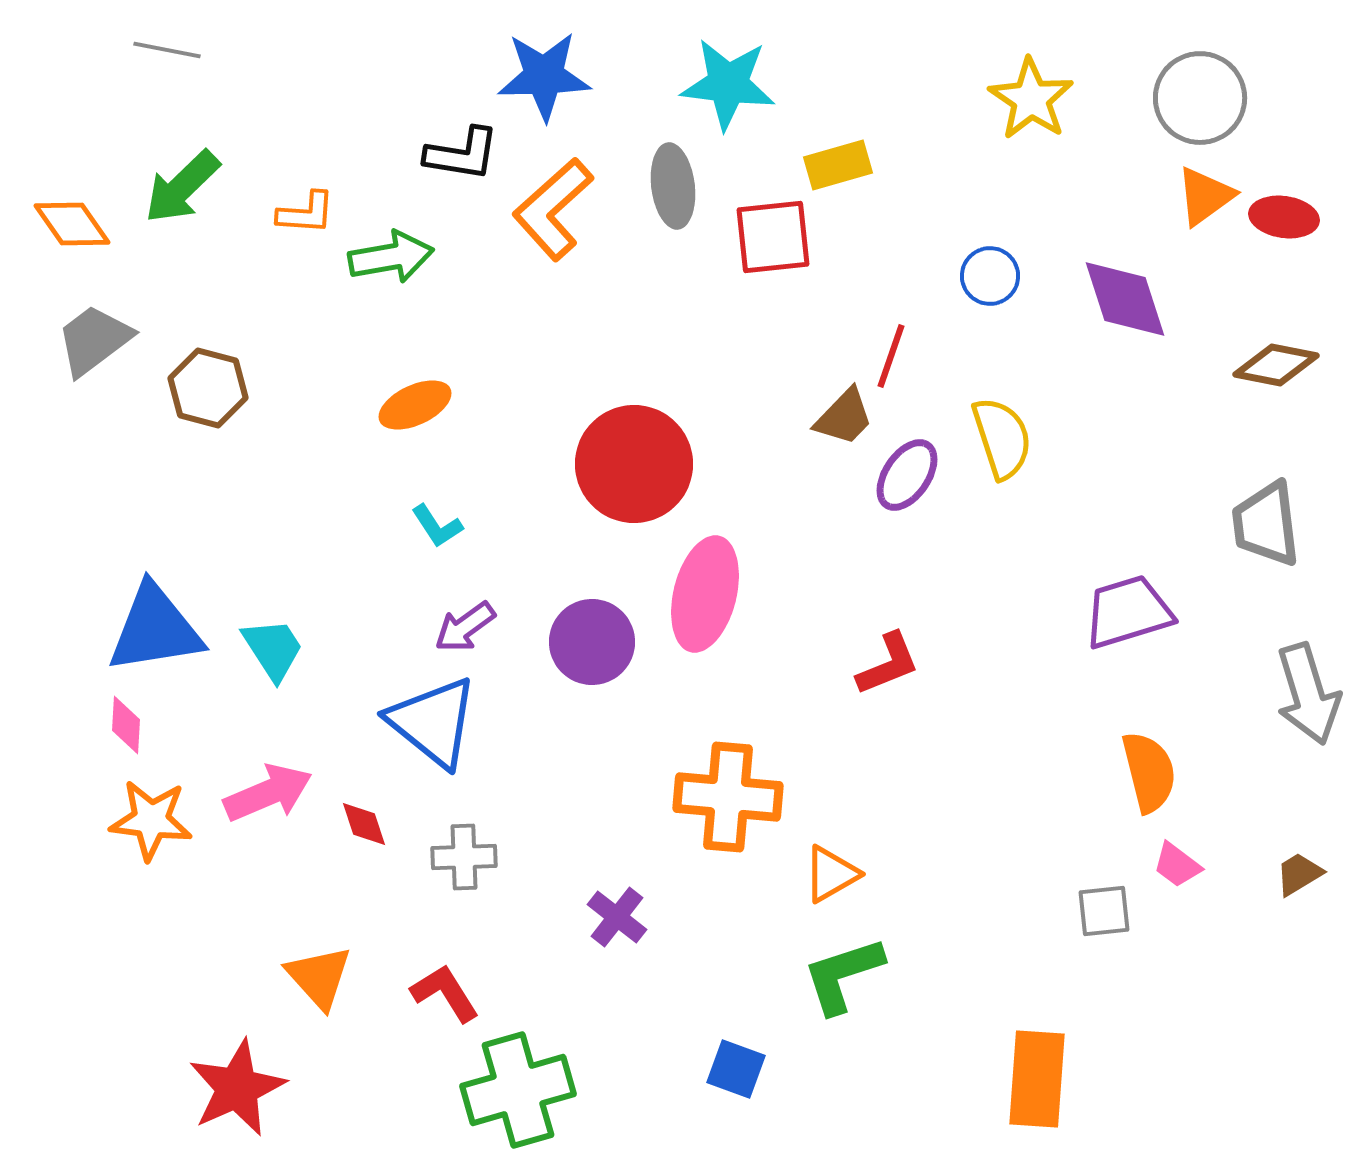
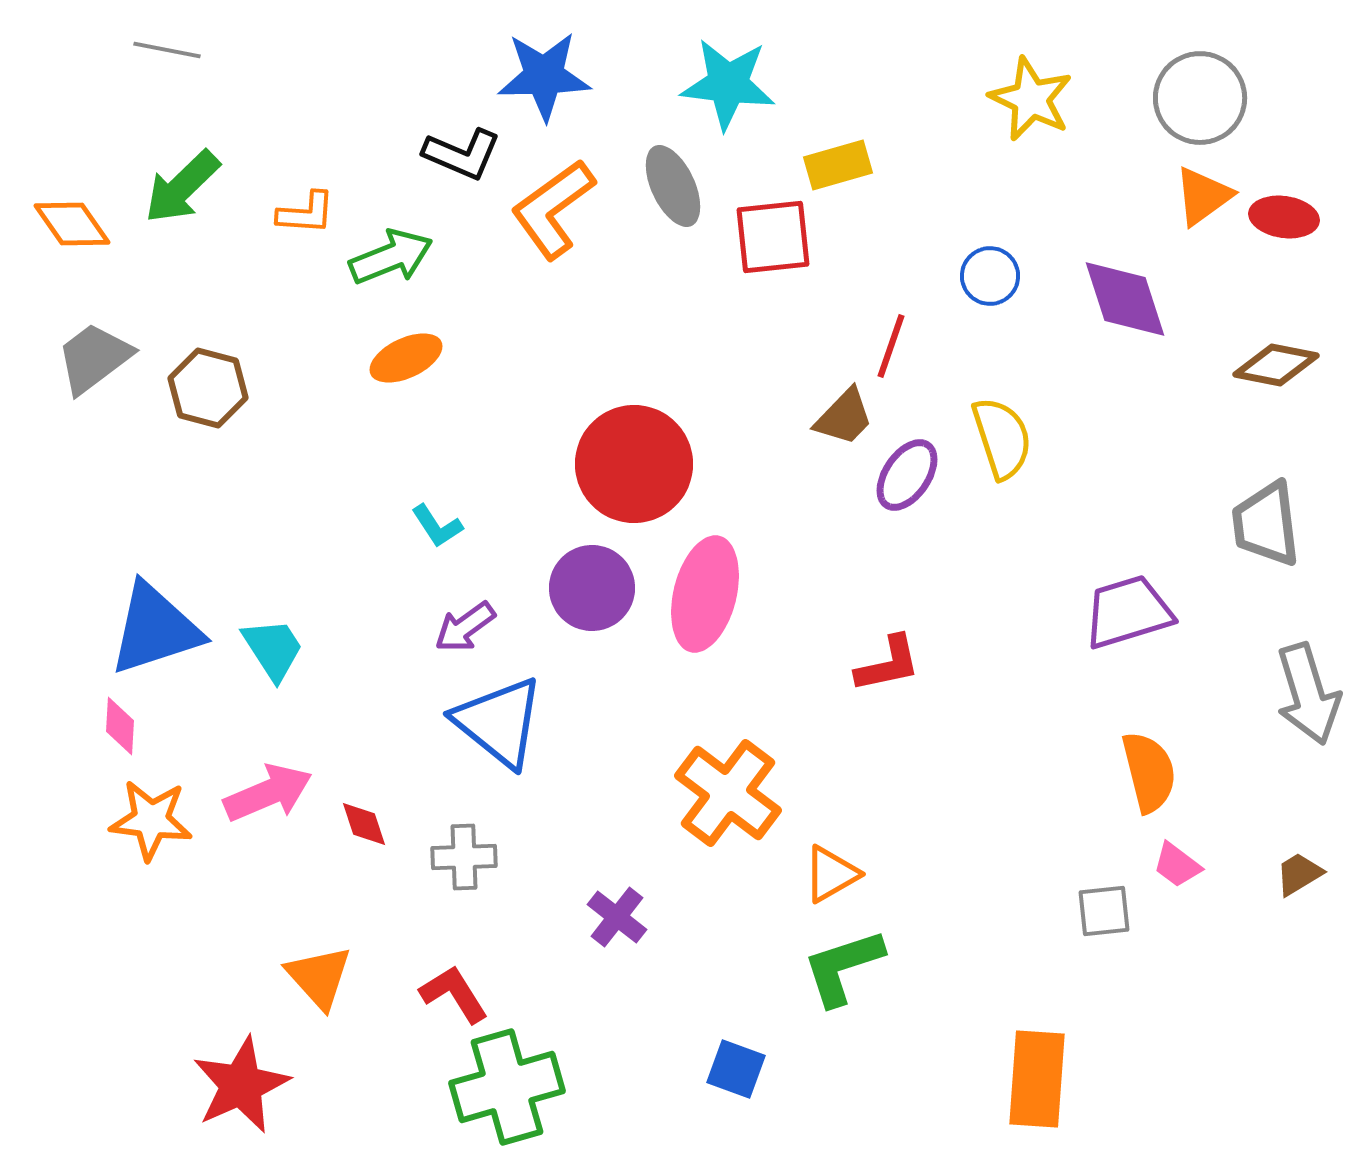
yellow star at (1031, 99): rotated 8 degrees counterclockwise
black L-shape at (462, 154): rotated 14 degrees clockwise
gray ellipse at (673, 186): rotated 18 degrees counterclockwise
orange triangle at (1205, 196): moved 2 px left
orange L-shape at (553, 209): rotated 6 degrees clockwise
green arrow at (391, 257): rotated 12 degrees counterclockwise
gray trapezoid at (94, 340): moved 18 px down
red line at (891, 356): moved 10 px up
orange ellipse at (415, 405): moved 9 px left, 47 px up
blue triangle at (155, 629): rotated 9 degrees counterclockwise
purple circle at (592, 642): moved 54 px up
red L-shape at (888, 664): rotated 10 degrees clockwise
blue triangle at (433, 722): moved 66 px right
pink diamond at (126, 725): moved 6 px left, 1 px down
orange cross at (728, 797): moved 4 px up; rotated 32 degrees clockwise
green L-shape at (843, 975): moved 8 px up
red L-shape at (445, 993): moved 9 px right, 1 px down
red star at (237, 1088): moved 4 px right, 3 px up
green cross at (518, 1090): moved 11 px left, 3 px up
